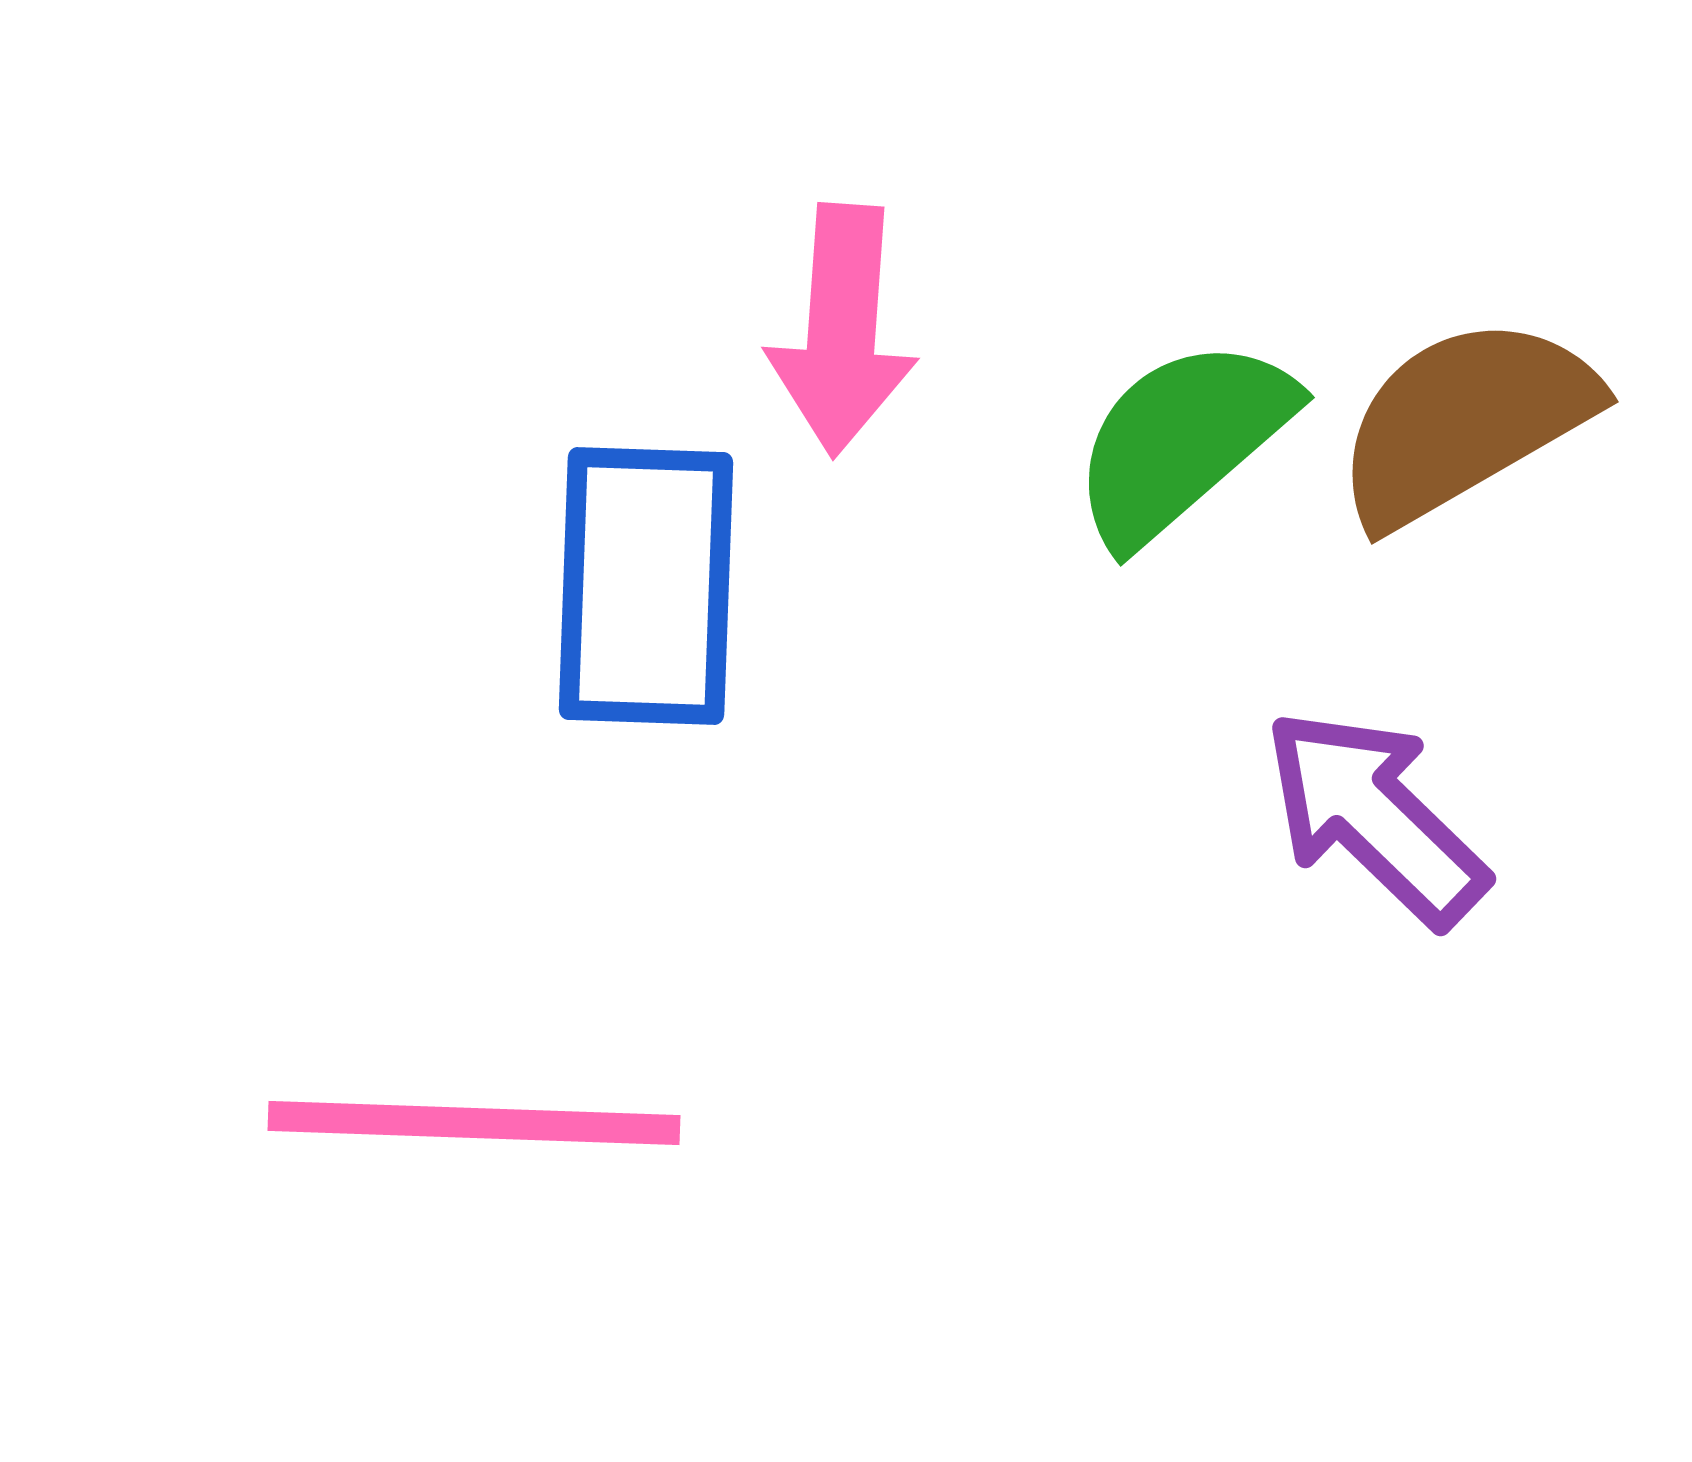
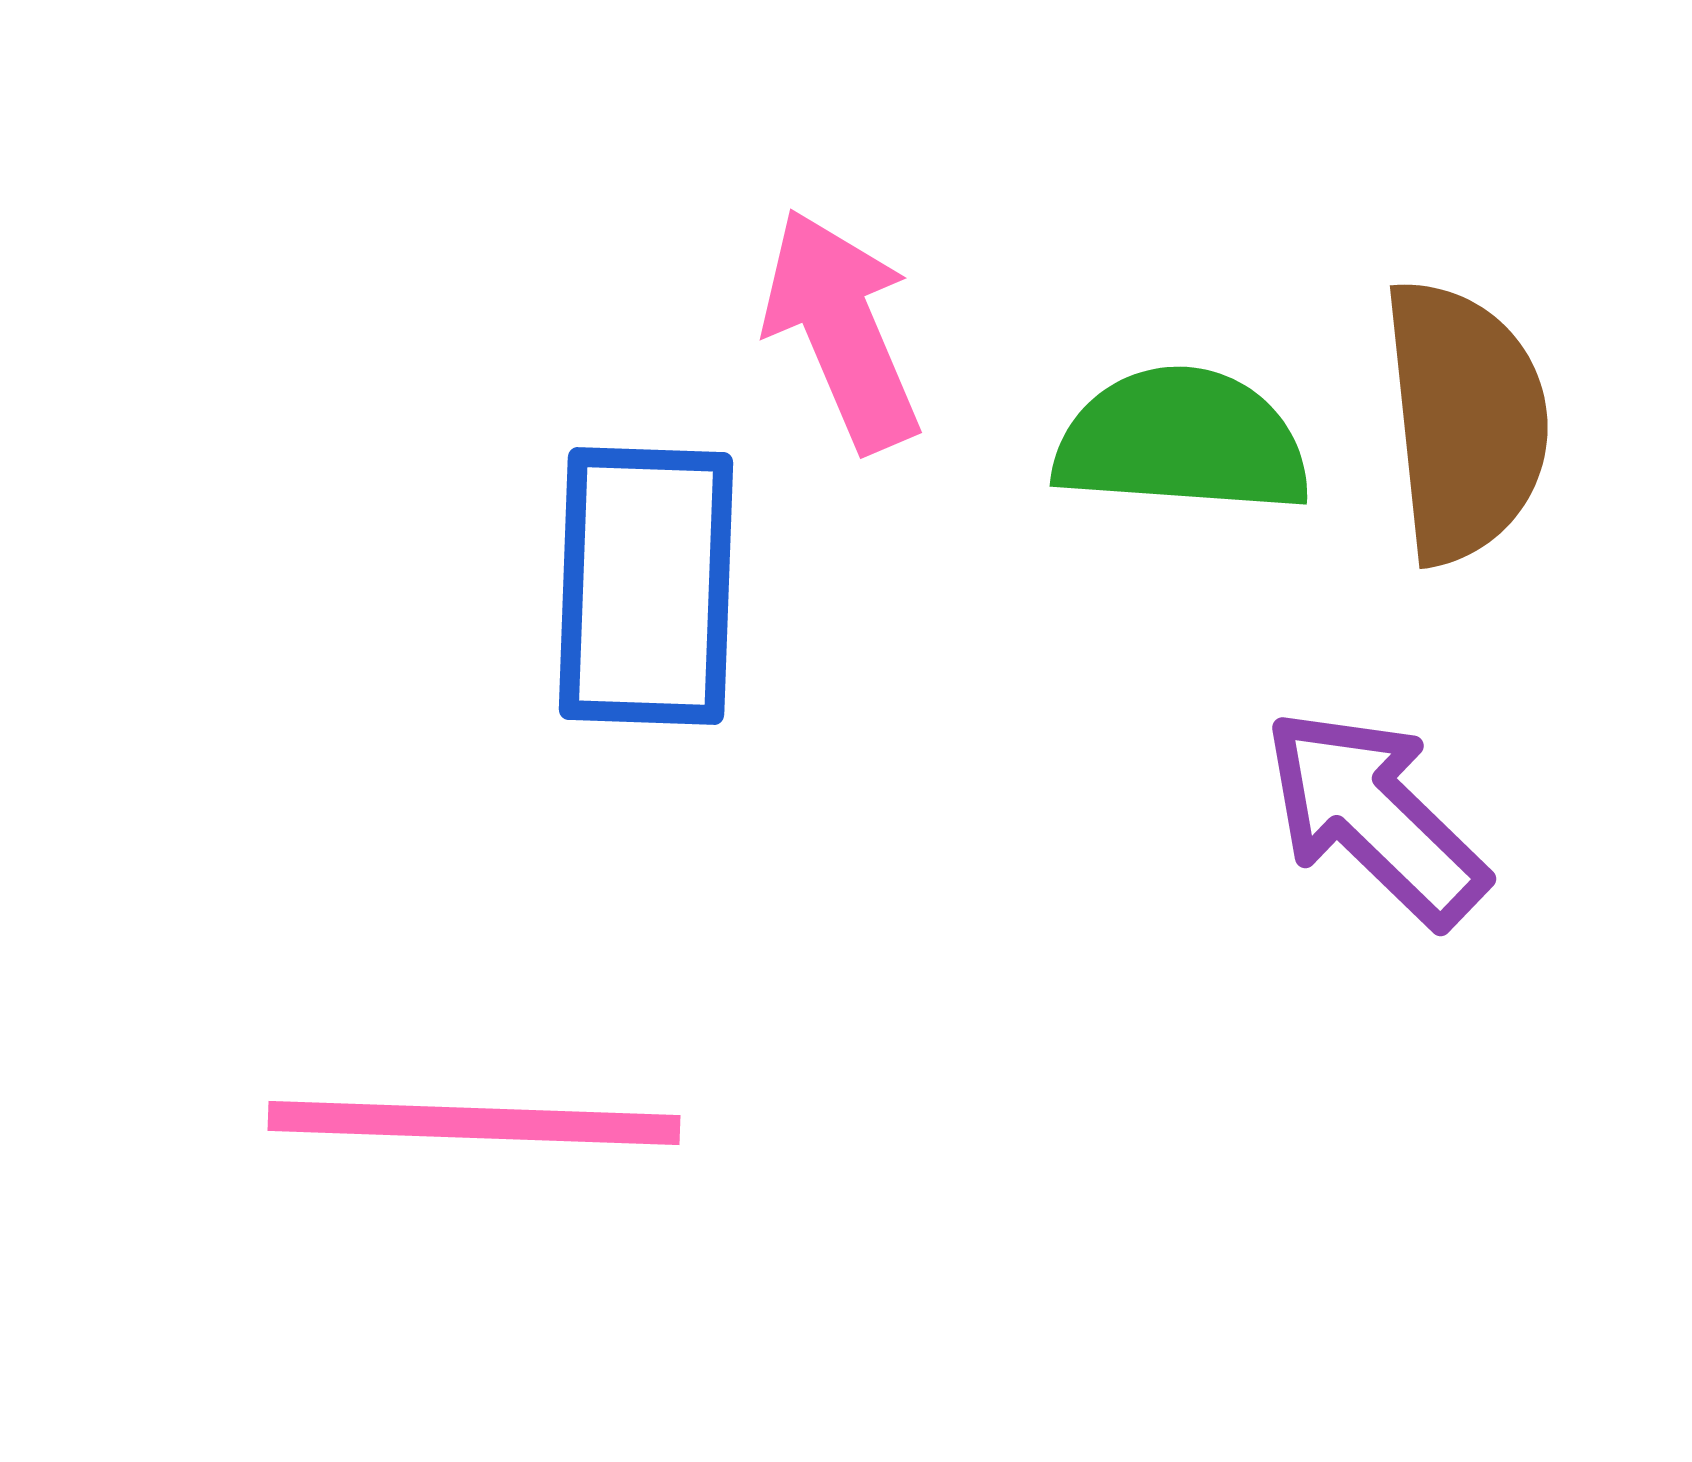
pink arrow: rotated 153 degrees clockwise
brown semicircle: rotated 114 degrees clockwise
green semicircle: rotated 45 degrees clockwise
